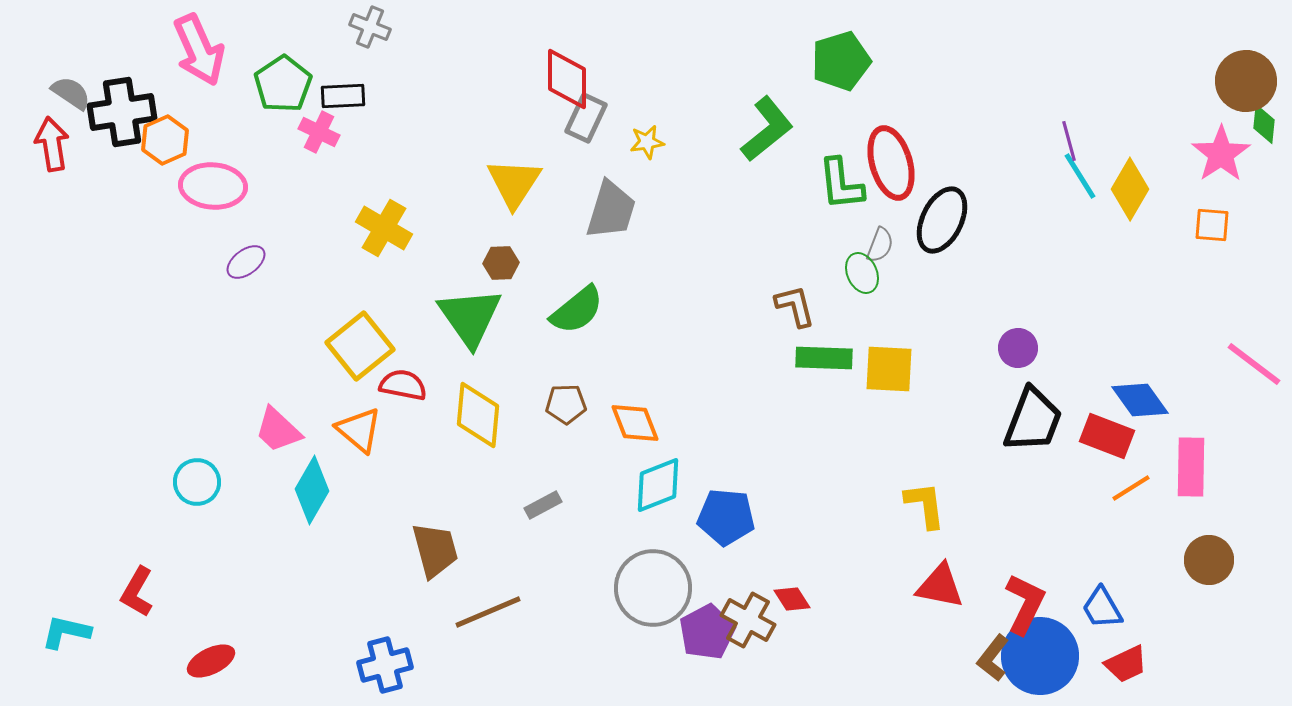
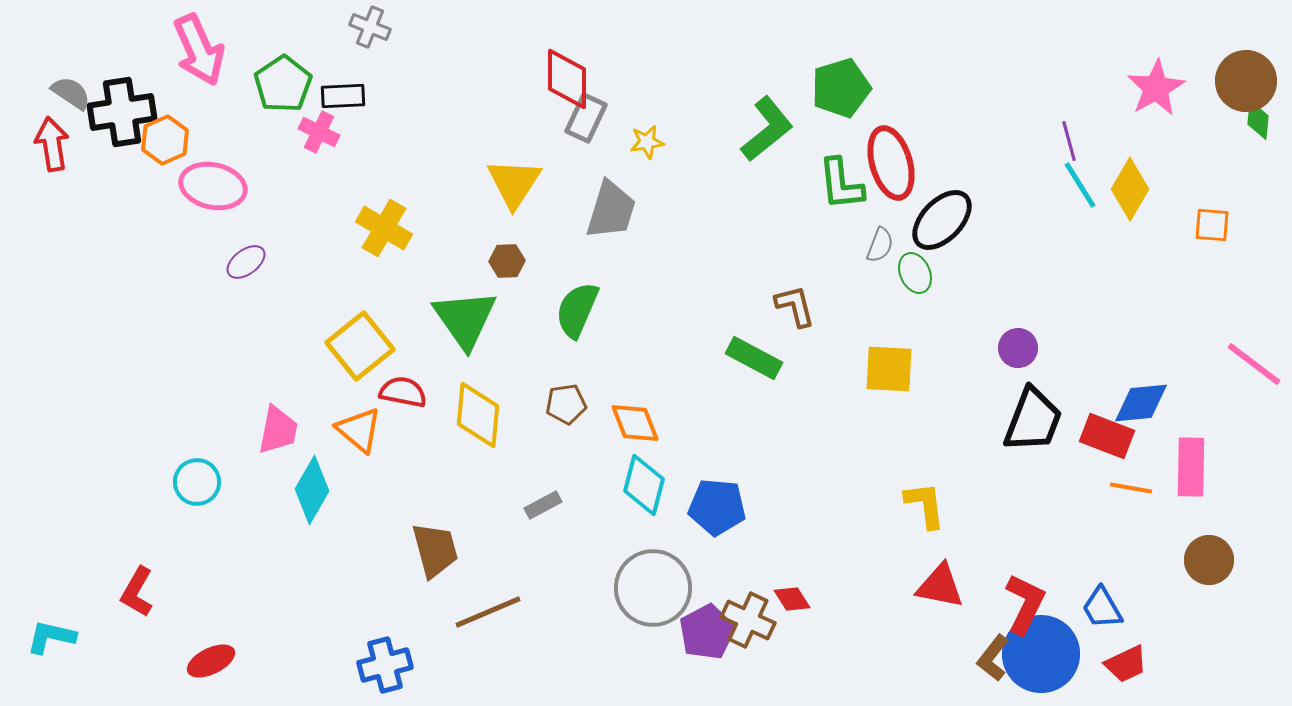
green pentagon at (841, 61): moved 27 px down
green diamond at (1264, 124): moved 6 px left, 4 px up
pink star at (1221, 154): moved 65 px left, 66 px up; rotated 4 degrees clockwise
cyan line at (1080, 176): moved 9 px down
pink ellipse at (213, 186): rotated 8 degrees clockwise
black ellipse at (942, 220): rotated 18 degrees clockwise
brown hexagon at (501, 263): moved 6 px right, 2 px up
green ellipse at (862, 273): moved 53 px right
green semicircle at (577, 310): rotated 152 degrees clockwise
green triangle at (470, 317): moved 5 px left, 2 px down
green rectangle at (824, 358): moved 70 px left; rotated 26 degrees clockwise
red semicircle at (403, 385): moved 7 px down
blue diamond at (1140, 400): moved 1 px right, 3 px down; rotated 60 degrees counterclockwise
brown pentagon at (566, 404): rotated 6 degrees counterclockwise
pink trapezoid at (278, 430): rotated 122 degrees counterclockwise
cyan diamond at (658, 485): moved 14 px left; rotated 54 degrees counterclockwise
orange line at (1131, 488): rotated 42 degrees clockwise
blue pentagon at (726, 517): moved 9 px left, 10 px up
brown cross at (748, 620): rotated 4 degrees counterclockwise
cyan L-shape at (66, 632): moved 15 px left, 5 px down
blue circle at (1040, 656): moved 1 px right, 2 px up
